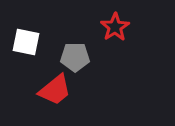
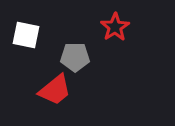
white square: moved 7 px up
